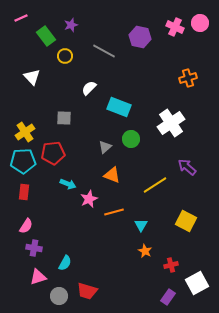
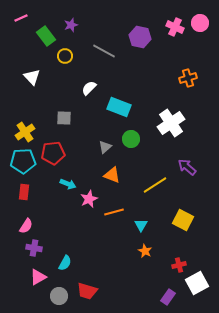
yellow square: moved 3 px left, 1 px up
red cross: moved 8 px right
pink triangle: rotated 12 degrees counterclockwise
